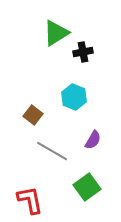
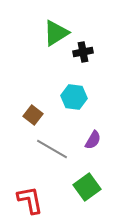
cyan hexagon: rotated 15 degrees counterclockwise
gray line: moved 2 px up
